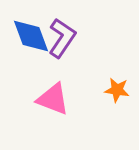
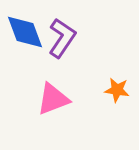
blue diamond: moved 6 px left, 4 px up
pink triangle: rotated 42 degrees counterclockwise
